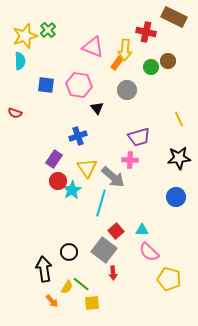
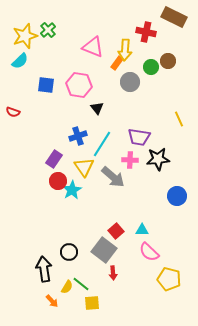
cyan semicircle: rotated 48 degrees clockwise
gray circle: moved 3 px right, 8 px up
red semicircle: moved 2 px left, 1 px up
purple trapezoid: rotated 25 degrees clockwise
black star: moved 21 px left, 1 px down
yellow triangle: moved 3 px left, 1 px up
blue circle: moved 1 px right, 1 px up
cyan line: moved 1 px right, 59 px up; rotated 16 degrees clockwise
